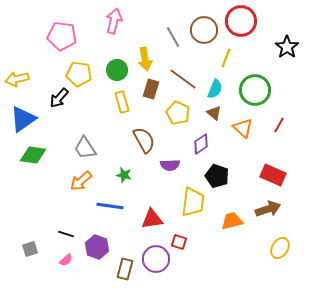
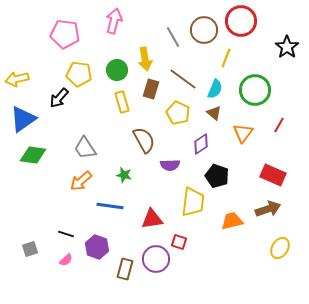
pink pentagon at (62, 36): moved 3 px right, 2 px up
orange triangle at (243, 128): moved 5 px down; rotated 25 degrees clockwise
